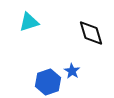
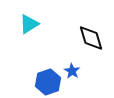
cyan triangle: moved 2 px down; rotated 15 degrees counterclockwise
black diamond: moved 5 px down
